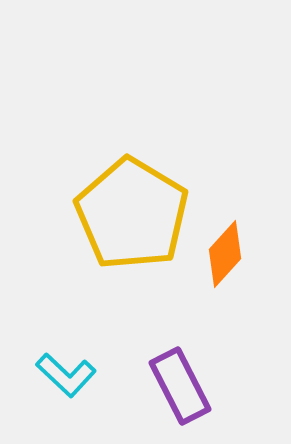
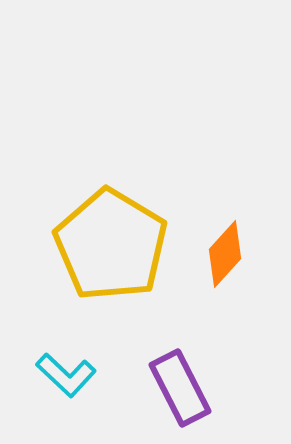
yellow pentagon: moved 21 px left, 31 px down
purple rectangle: moved 2 px down
